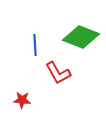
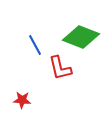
blue line: rotated 25 degrees counterclockwise
red L-shape: moved 2 px right, 5 px up; rotated 16 degrees clockwise
